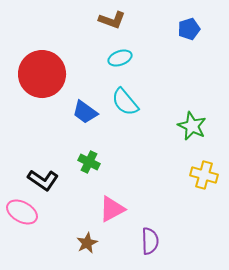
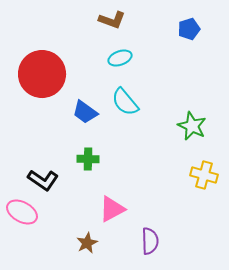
green cross: moved 1 px left, 3 px up; rotated 25 degrees counterclockwise
